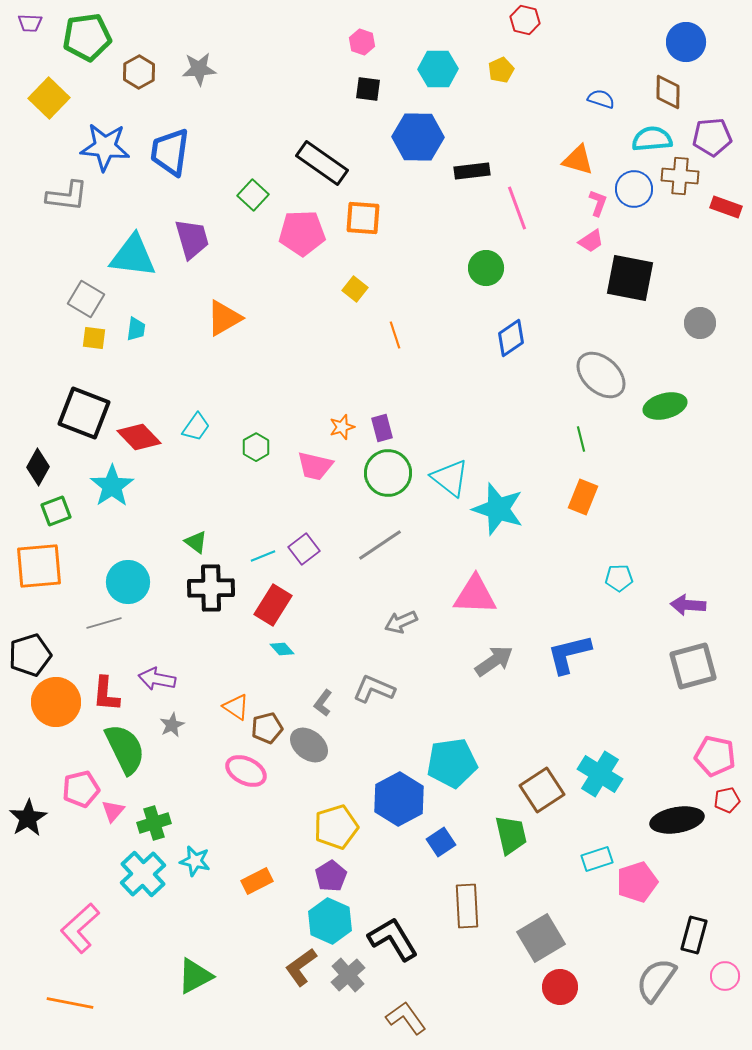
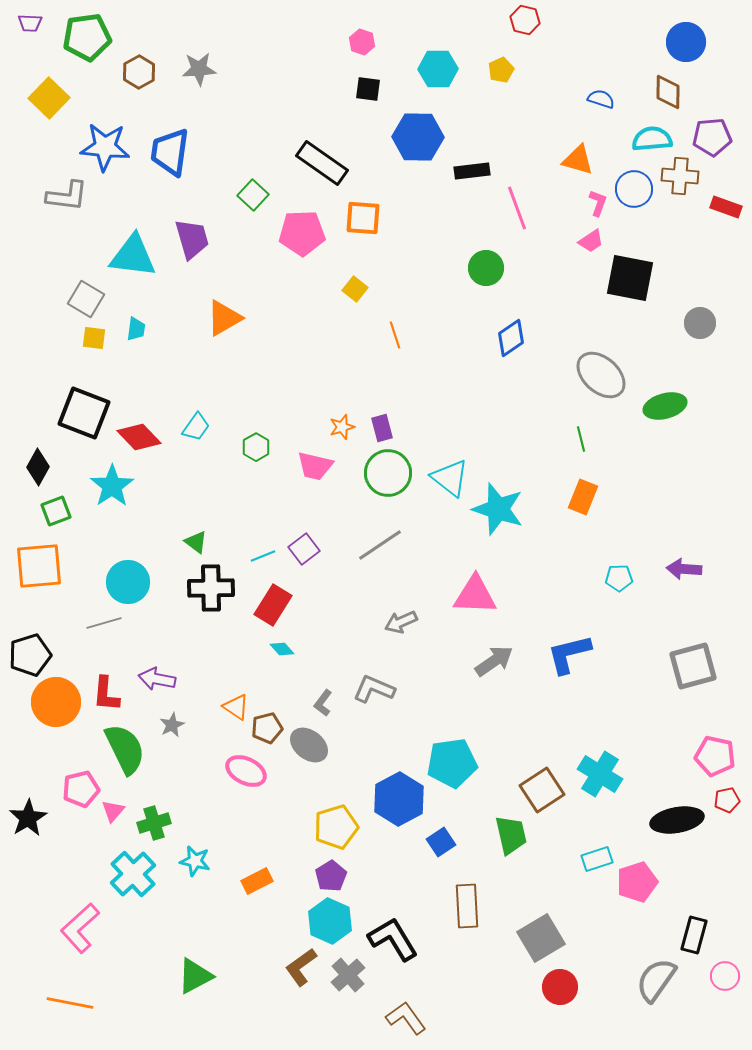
purple arrow at (688, 605): moved 4 px left, 36 px up
cyan cross at (143, 874): moved 10 px left
